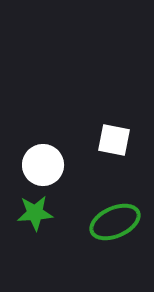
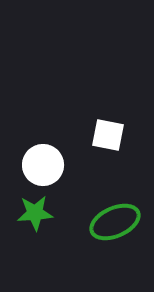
white square: moved 6 px left, 5 px up
